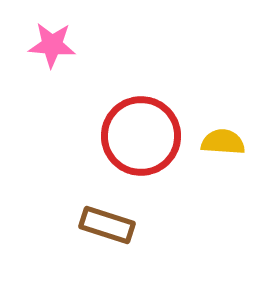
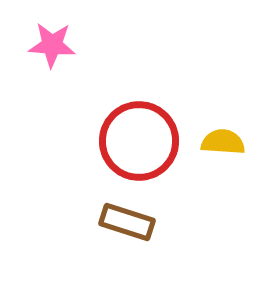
red circle: moved 2 px left, 5 px down
brown rectangle: moved 20 px right, 3 px up
